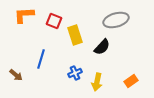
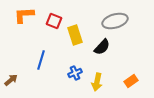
gray ellipse: moved 1 px left, 1 px down
blue line: moved 1 px down
brown arrow: moved 5 px left, 5 px down; rotated 80 degrees counterclockwise
